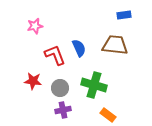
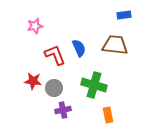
gray circle: moved 6 px left
orange rectangle: rotated 42 degrees clockwise
